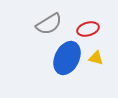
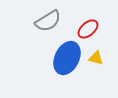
gray semicircle: moved 1 px left, 3 px up
red ellipse: rotated 25 degrees counterclockwise
